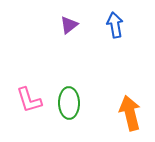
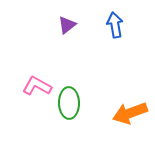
purple triangle: moved 2 px left
pink L-shape: moved 8 px right, 14 px up; rotated 136 degrees clockwise
orange arrow: rotated 96 degrees counterclockwise
